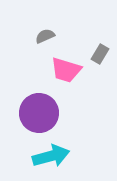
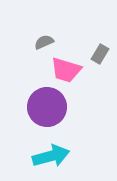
gray semicircle: moved 1 px left, 6 px down
purple circle: moved 8 px right, 6 px up
